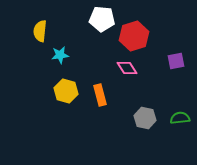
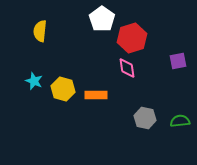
white pentagon: rotated 30 degrees clockwise
red hexagon: moved 2 px left, 2 px down
cyan star: moved 26 px left, 26 px down; rotated 30 degrees clockwise
purple square: moved 2 px right
pink diamond: rotated 25 degrees clockwise
yellow hexagon: moved 3 px left, 2 px up
orange rectangle: moved 4 px left; rotated 75 degrees counterclockwise
green semicircle: moved 3 px down
